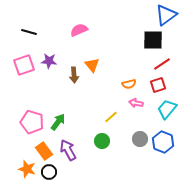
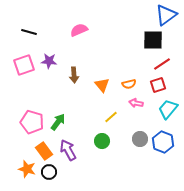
orange triangle: moved 10 px right, 20 px down
cyan trapezoid: moved 1 px right
